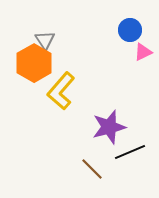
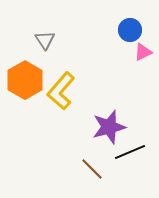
orange hexagon: moved 9 px left, 17 px down
